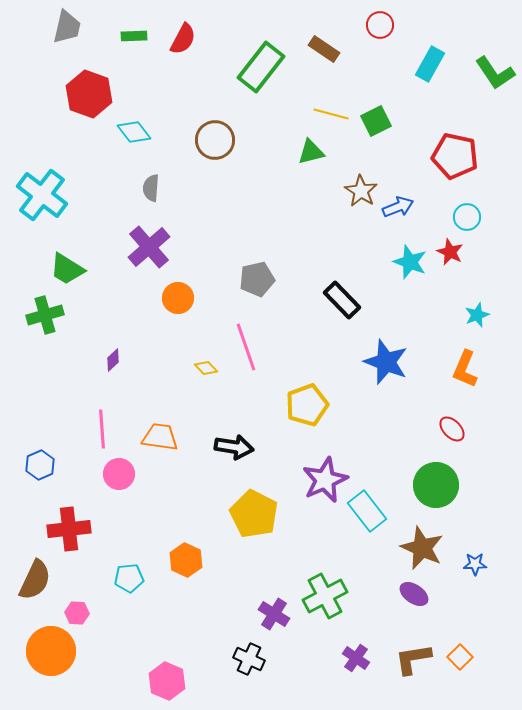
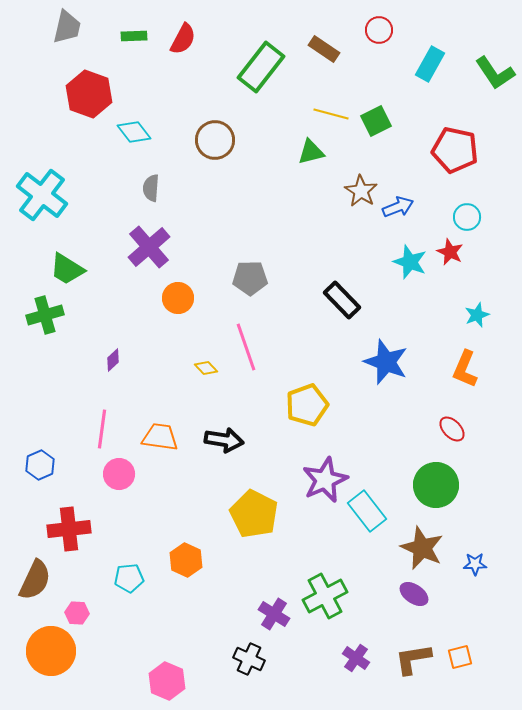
red circle at (380, 25): moved 1 px left, 5 px down
red pentagon at (455, 156): moved 6 px up
gray pentagon at (257, 279): moved 7 px left, 1 px up; rotated 12 degrees clockwise
pink line at (102, 429): rotated 12 degrees clockwise
black arrow at (234, 447): moved 10 px left, 7 px up
orange square at (460, 657): rotated 30 degrees clockwise
